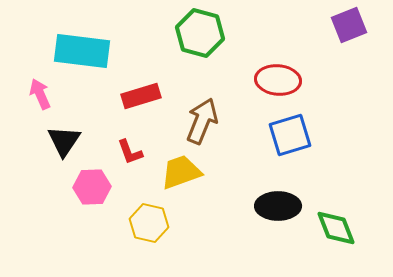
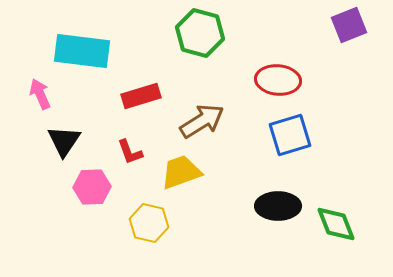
brown arrow: rotated 36 degrees clockwise
green diamond: moved 4 px up
